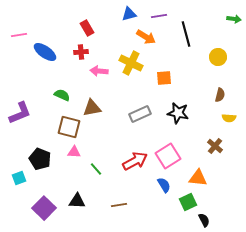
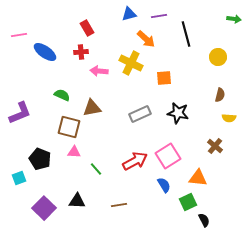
orange arrow: moved 2 px down; rotated 12 degrees clockwise
